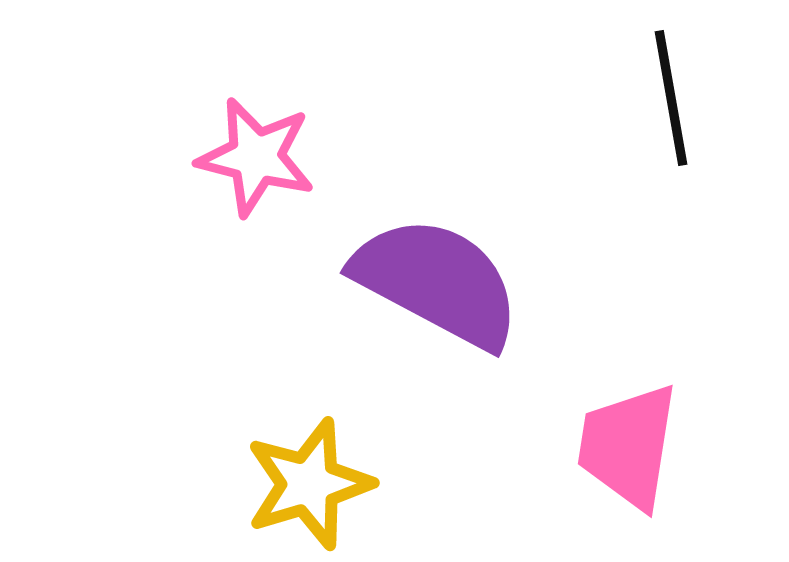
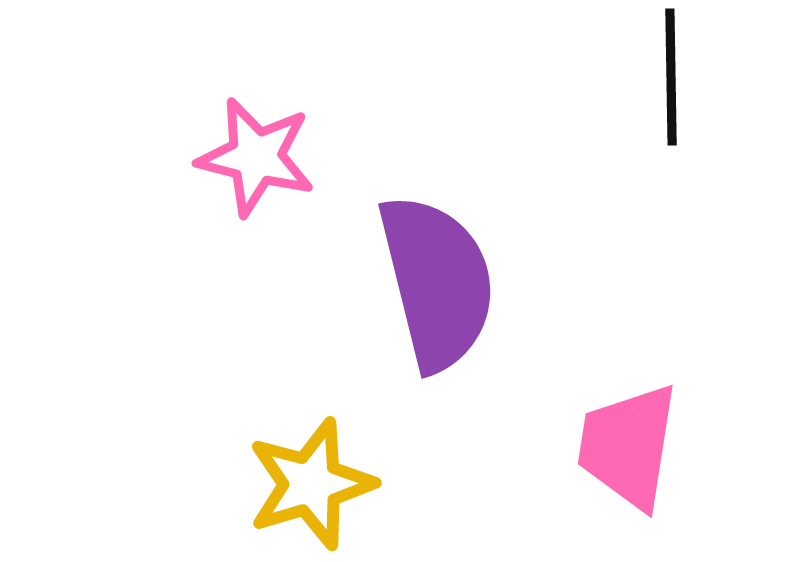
black line: moved 21 px up; rotated 9 degrees clockwise
purple semicircle: rotated 48 degrees clockwise
yellow star: moved 2 px right
